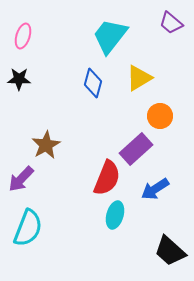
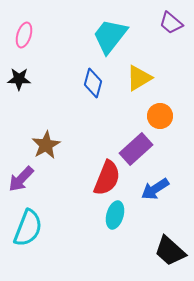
pink ellipse: moved 1 px right, 1 px up
